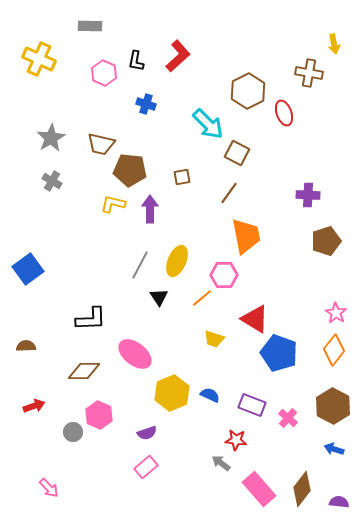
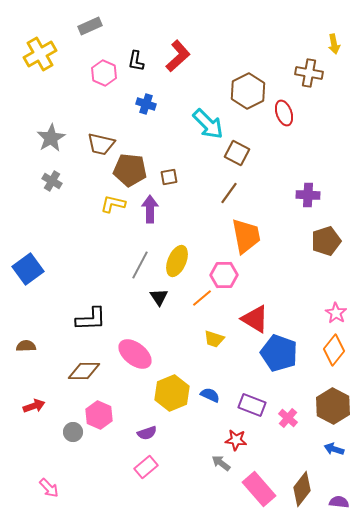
gray rectangle at (90, 26): rotated 25 degrees counterclockwise
yellow cross at (39, 59): moved 1 px right, 5 px up; rotated 36 degrees clockwise
brown square at (182, 177): moved 13 px left
